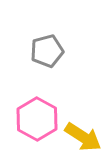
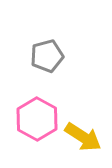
gray pentagon: moved 5 px down
